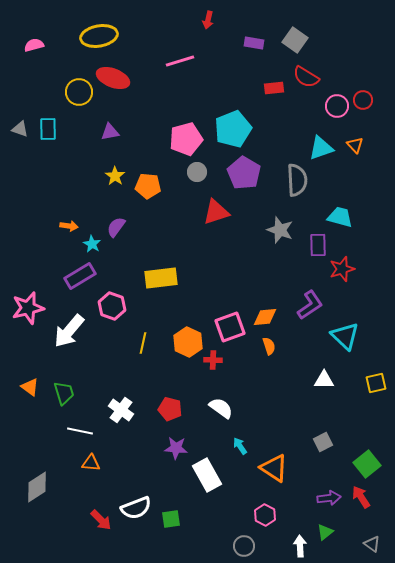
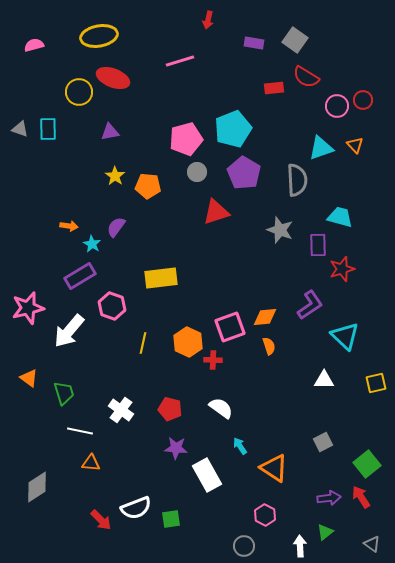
orange triangle at (30, 387): moved 1 px left, 9 px up
